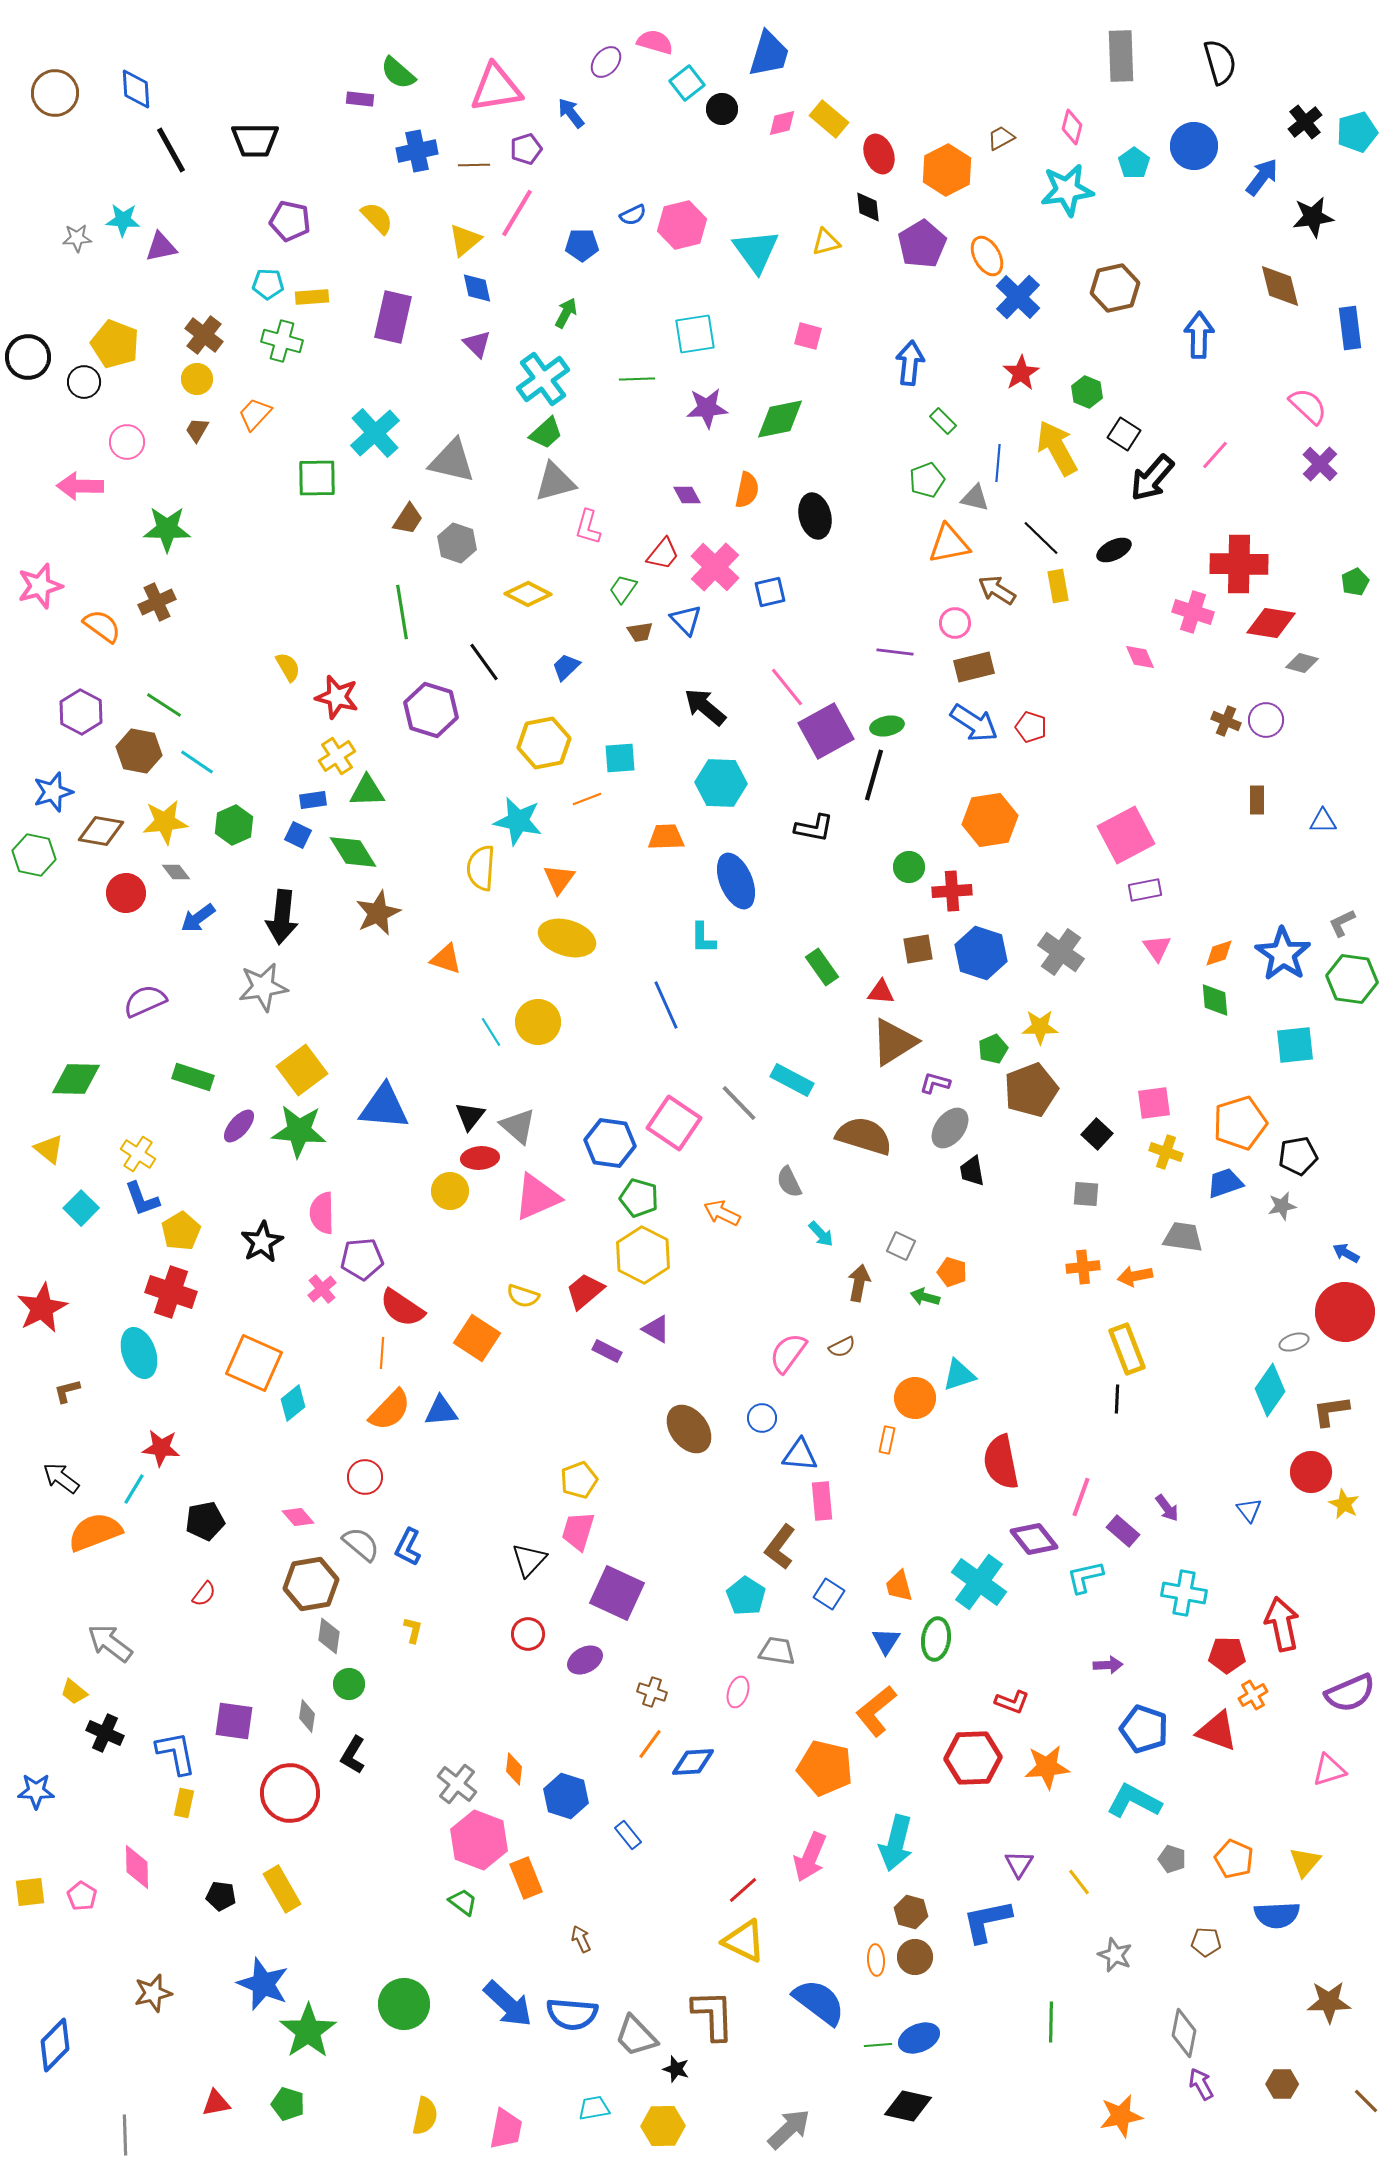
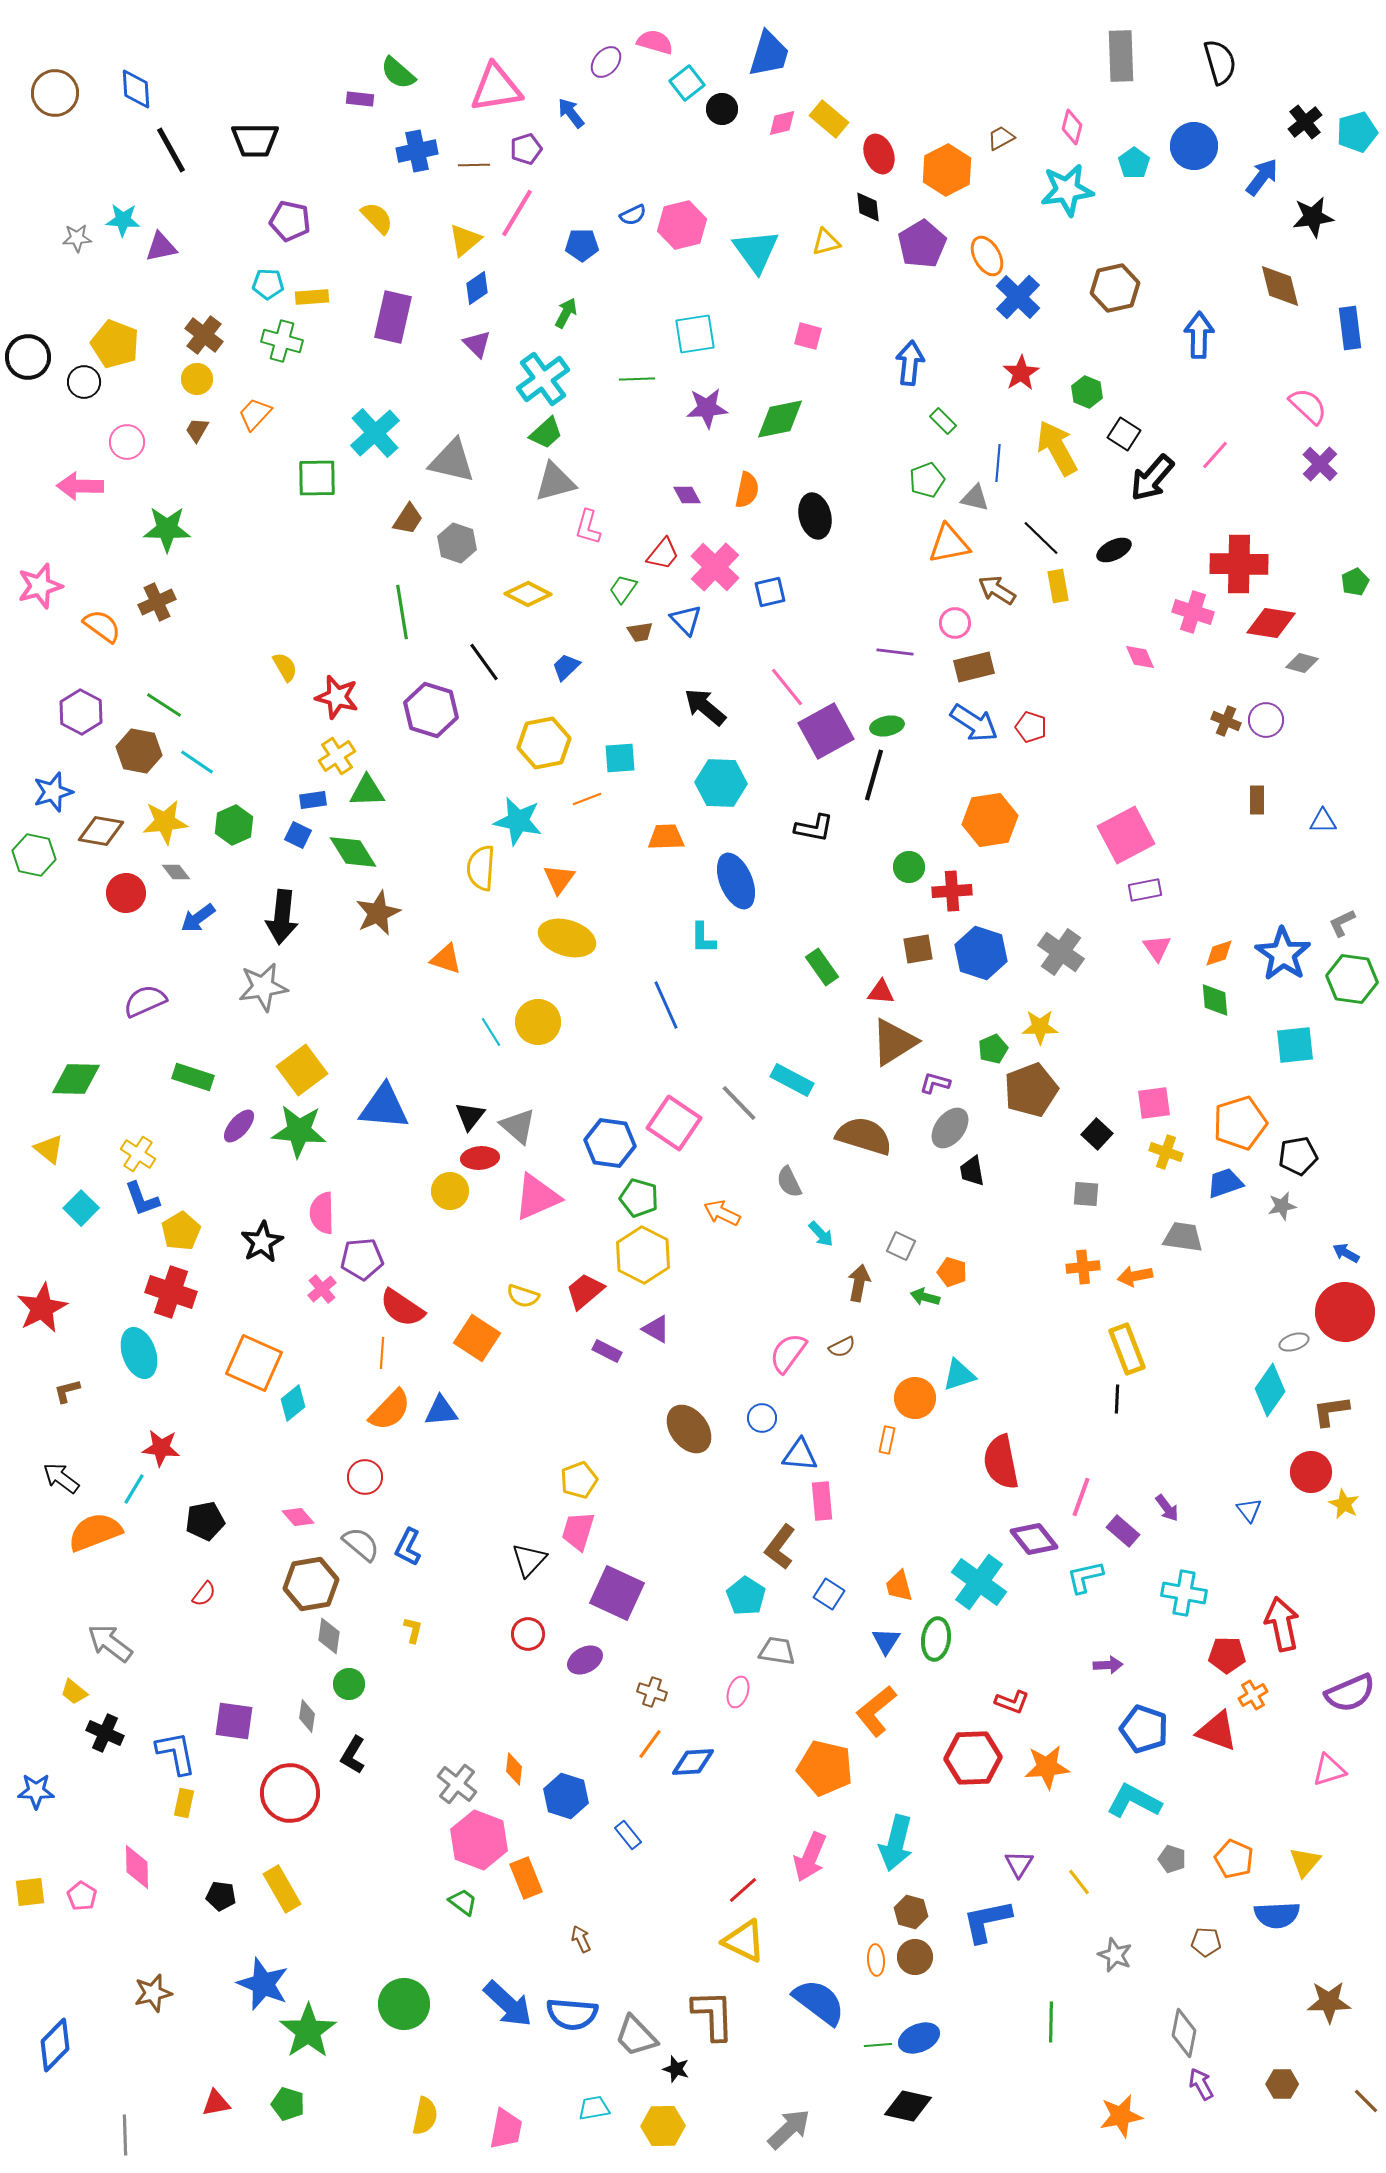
blue diamond at (477, 288): rotated 68 degrees clockwise
yellow semicircle at (288, 667): moved 3 px left
